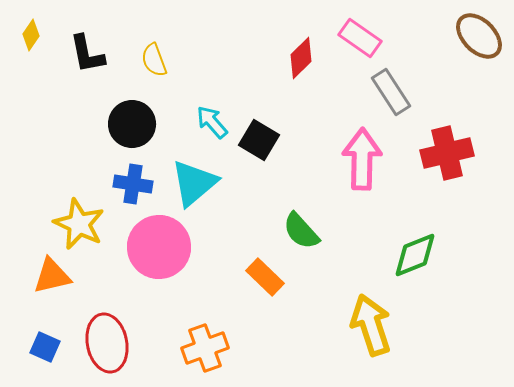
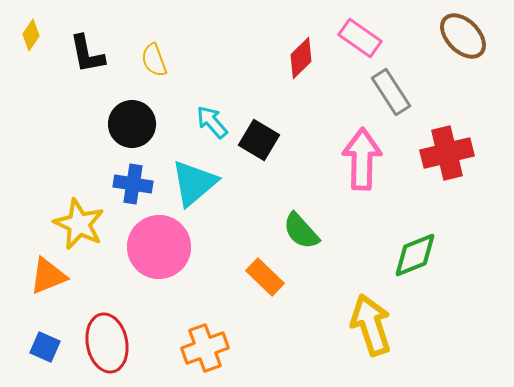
brown ellipse: moved 16 px left
orange triangle: moved 4 px left; rotated 9 degrees counterclockwise
